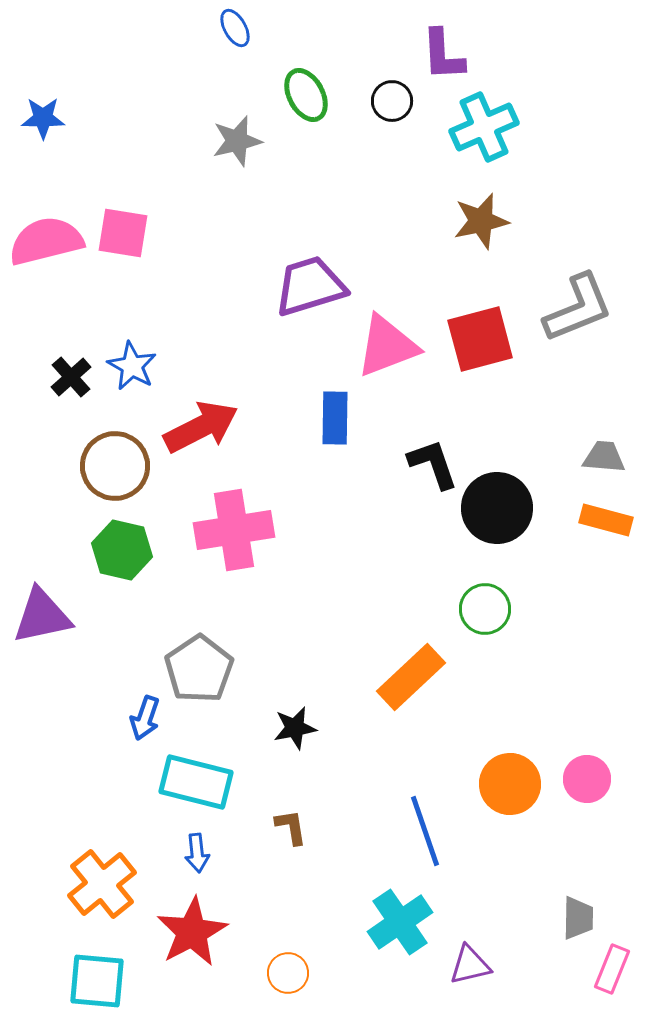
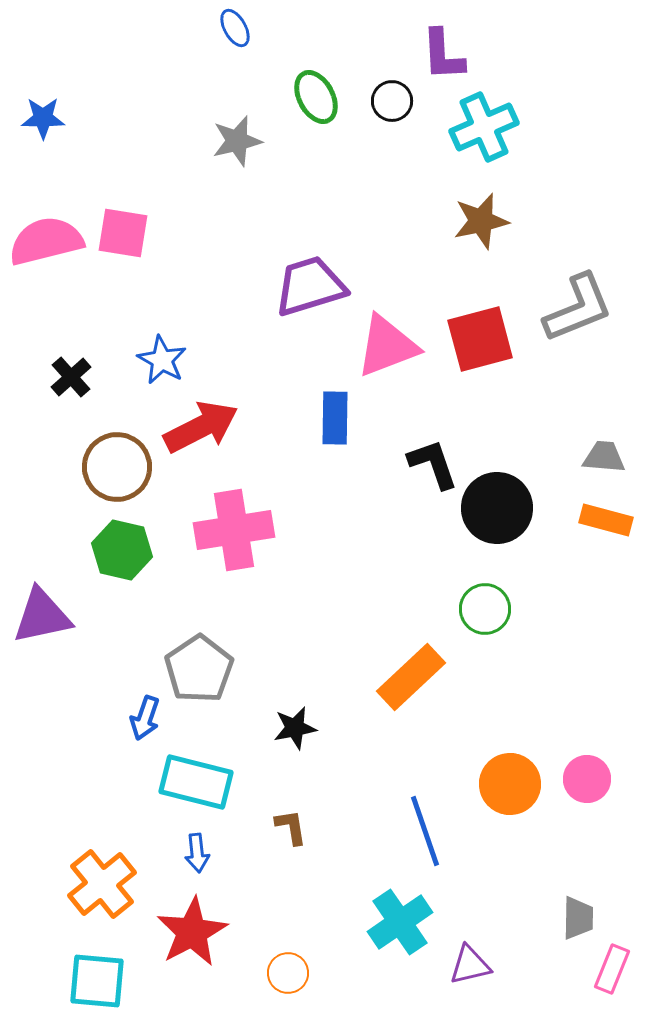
green ellipse at (306, 95): moved 10 px right, 2 px down
blue star at (132, 366): moved 30 px right, 6 px up
brown circle at (115, 466): moved 2 px right, 1 px down
